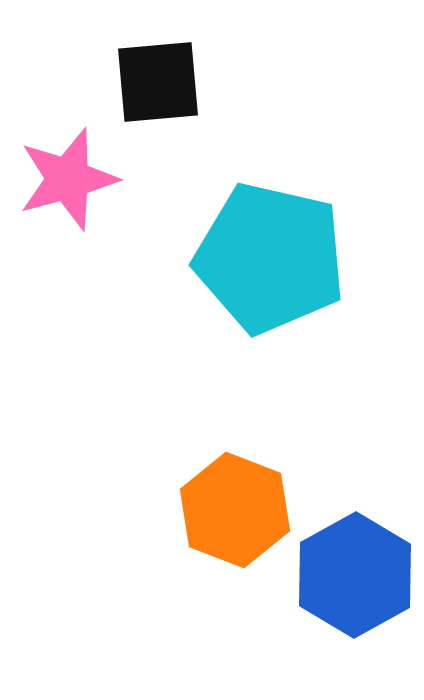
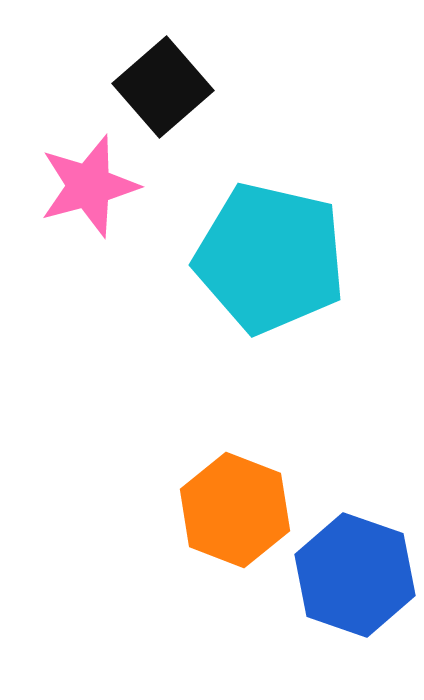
black square: moved 5 px right, 5 px down; rotated 36 degrees counterclockwise
pink star: moved 21 px right, 7 px down
blue hexagon: rotated 12 degrees counterclockwise
